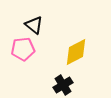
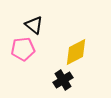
black cross: moved 5 px up
